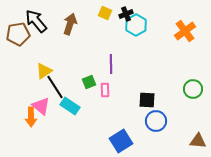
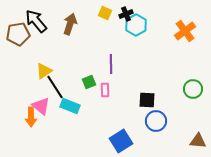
cyan rectangle: rotated 12 degrees counterclockwise
